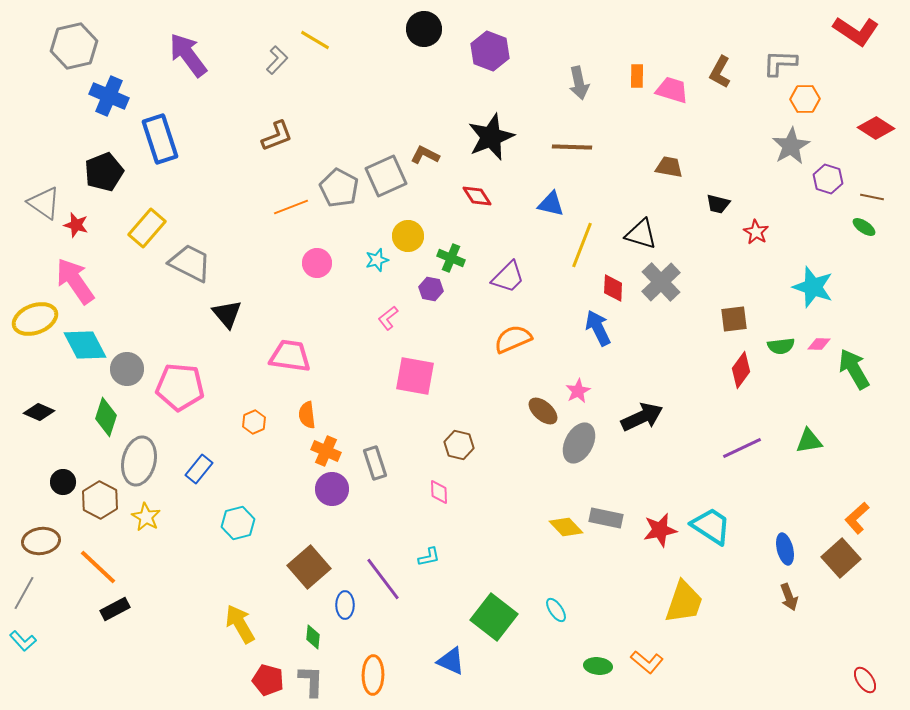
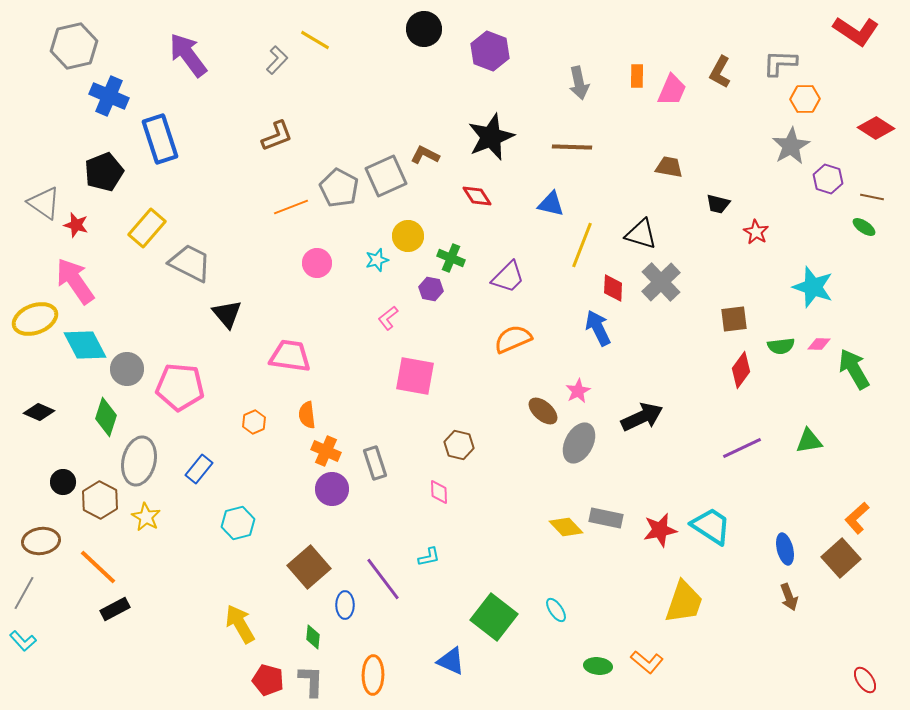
pink trapezoid at (672, 90): rotated 96 degrees clockwise
